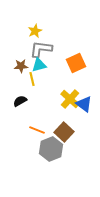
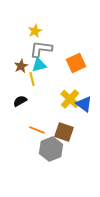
brown star: rotated 24 degrees counterclockwise
brown square: rotated 24 degrees counterclockwise
